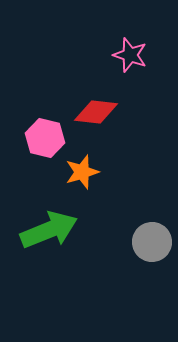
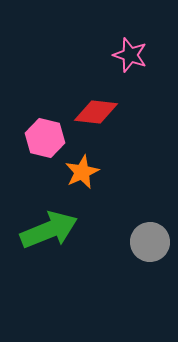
orange star: rotated 8 degrees counterclockwise
gray circle: moved 2 px left
